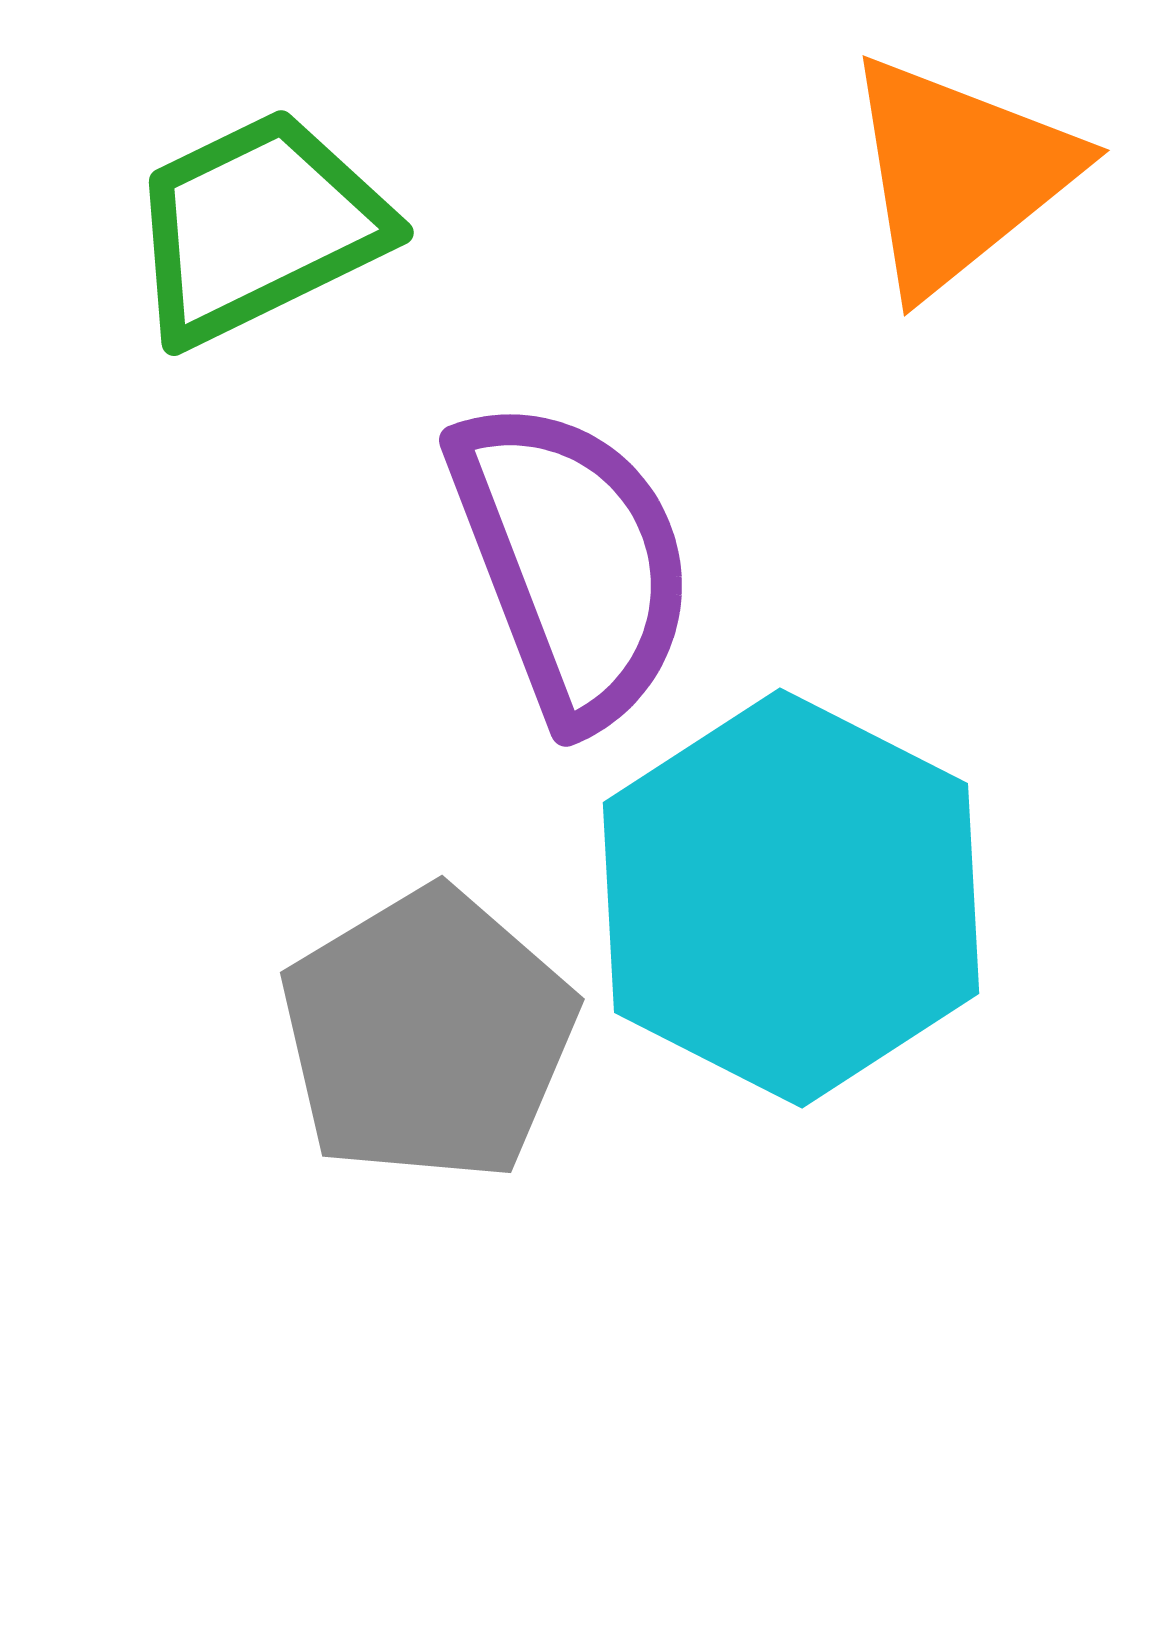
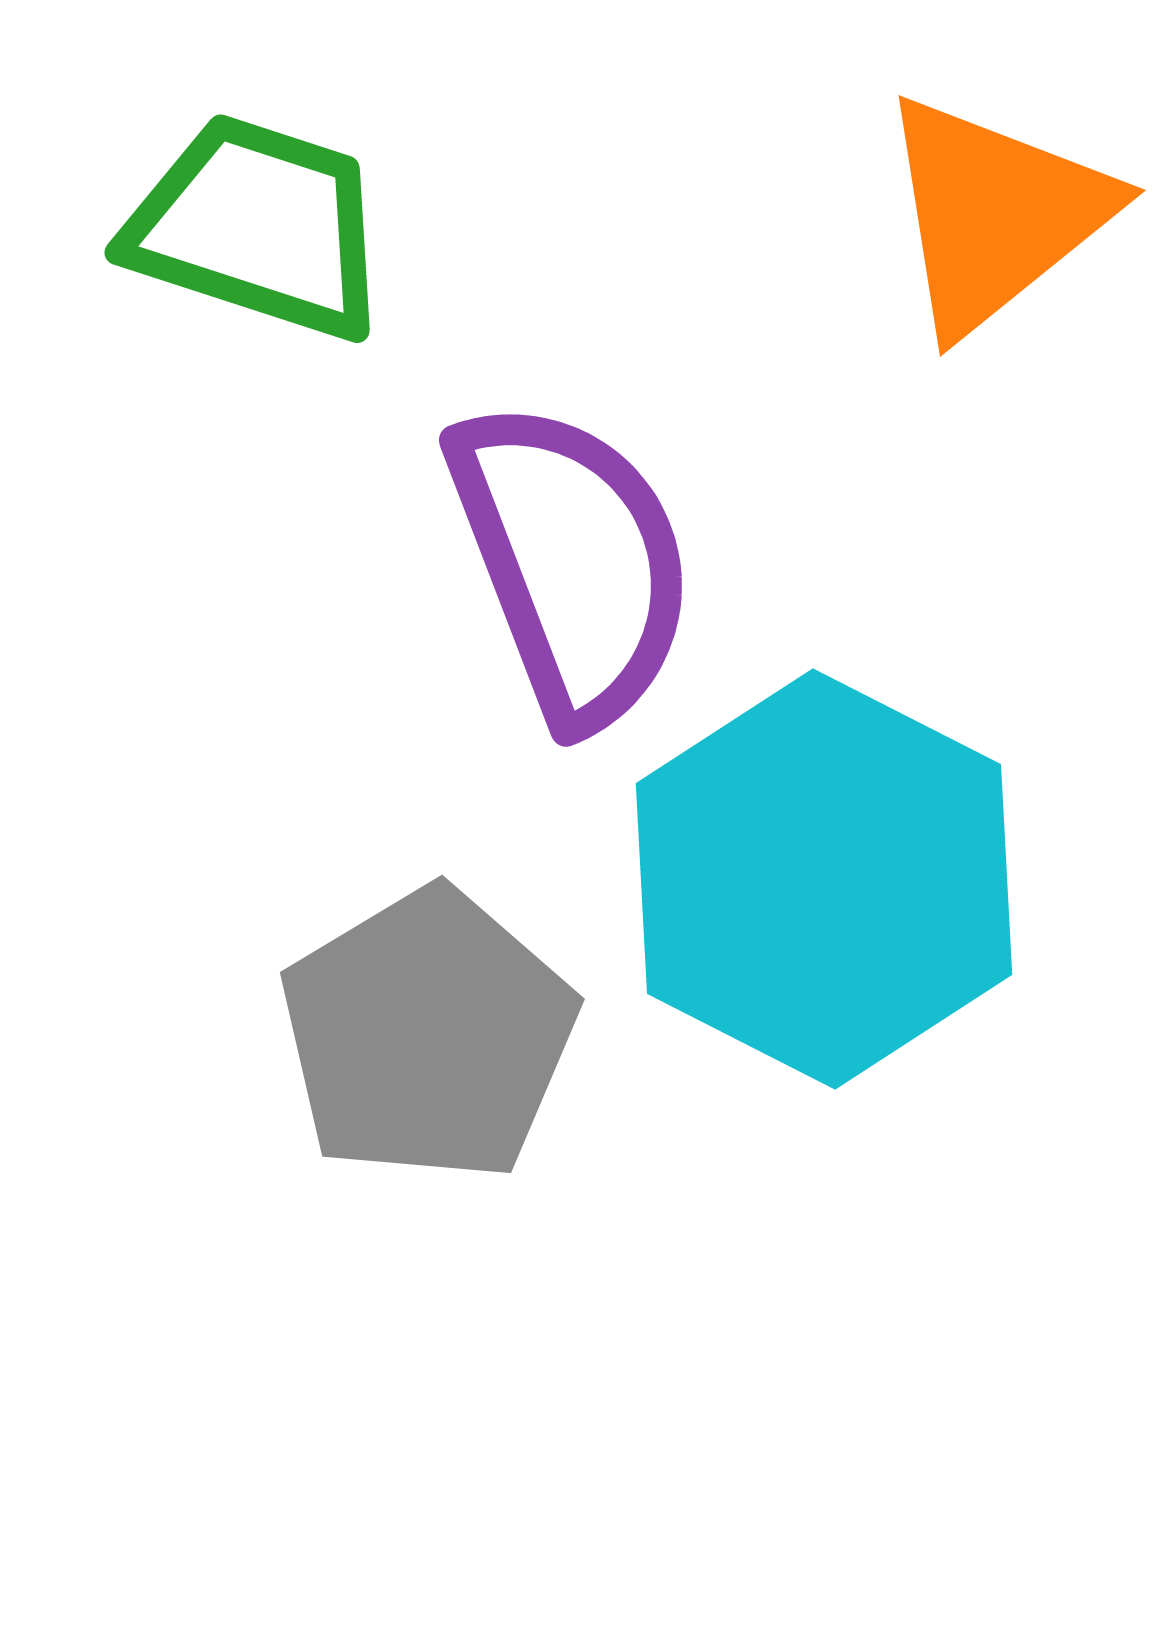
orange triangle: moved 36 px right, 40 px down
green trapezoid: rotated 44 degrees clockwise
cyan hexagon: moved 33 px right, 19 px up
